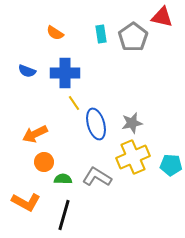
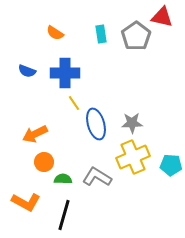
gray pentagon: moved 3 px right, 1 px up
gray star: rotated 10 degrees clockwise
